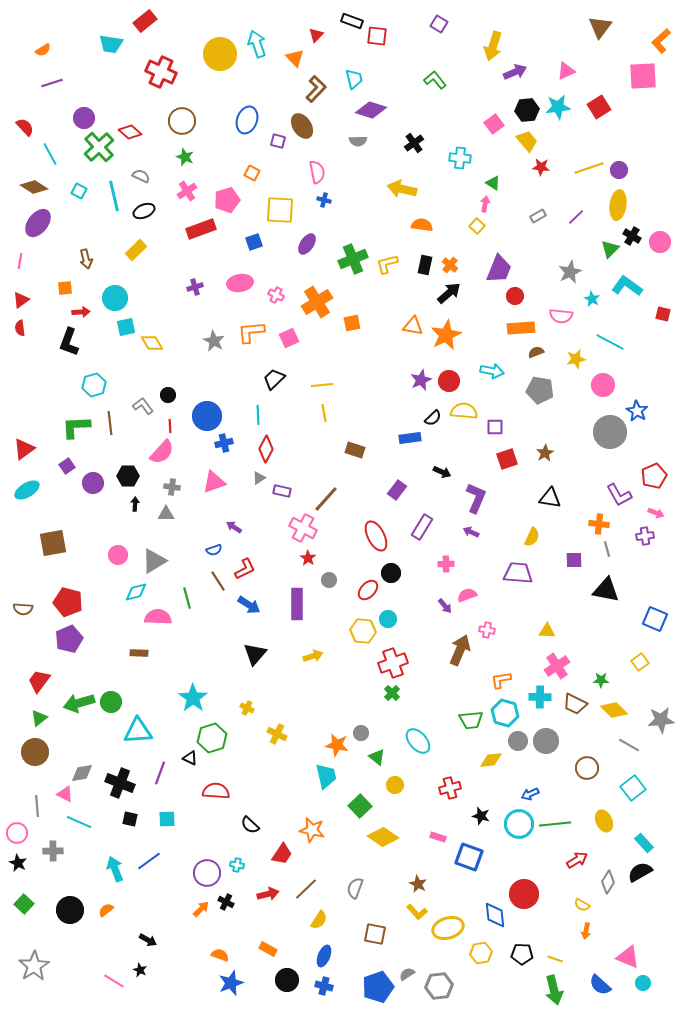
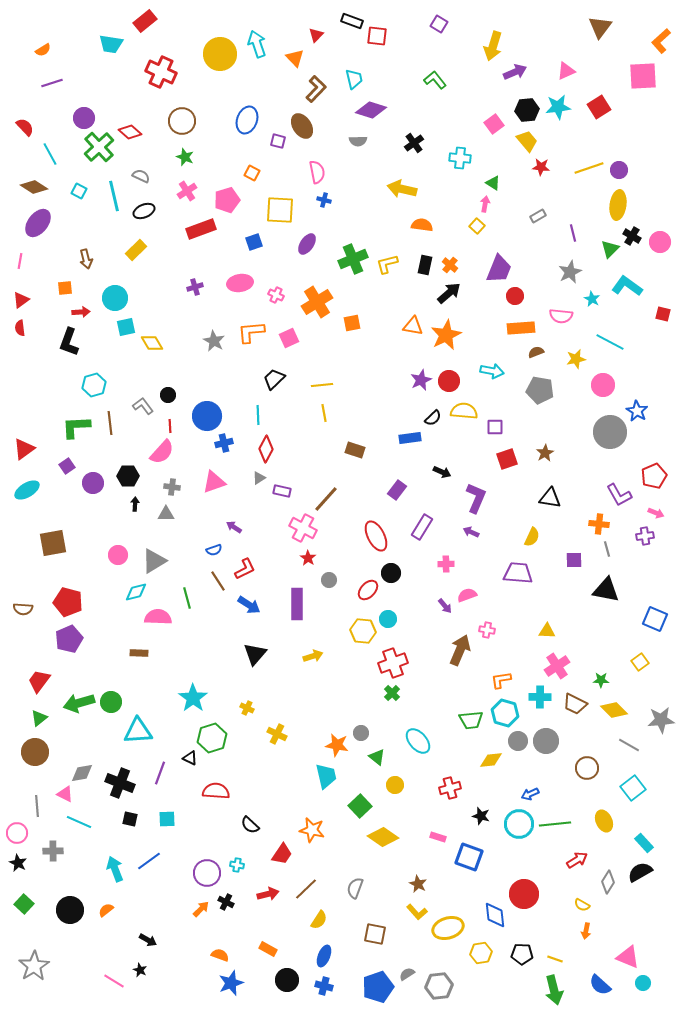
purple line at (576, 217): moved 3 px left, 16 px down; rotated 60 degrees counterclockwise
